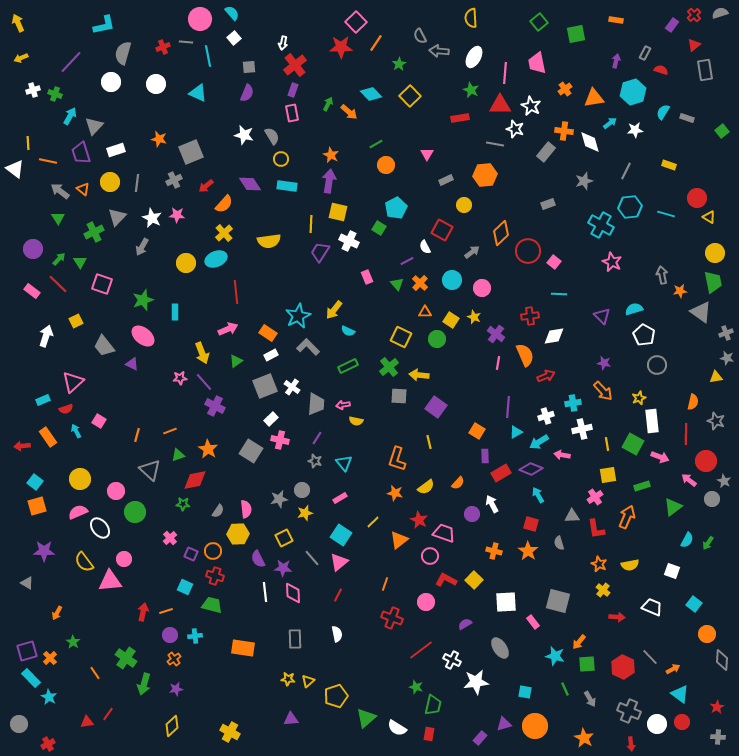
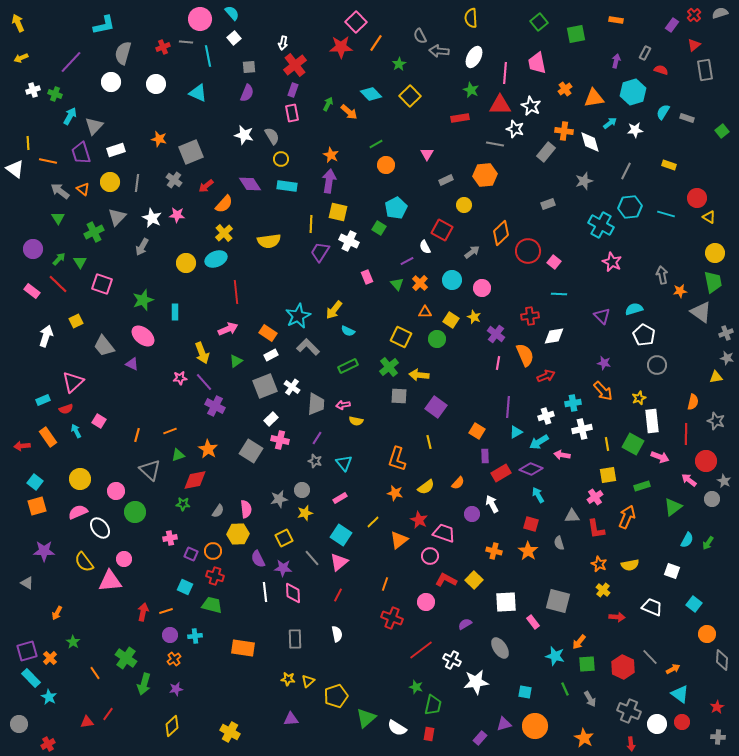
gray cross at (174, 180): rotated 28 degrees counterclockwise
pink cross at (170, 538): rotated 32 degrees clockwise
